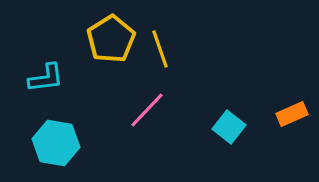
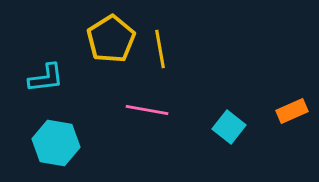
yellow line: rotated 9 degrees clockwise
pink line: rotated 57 degrees clockwise
orange rectangle: moved 3 px up
